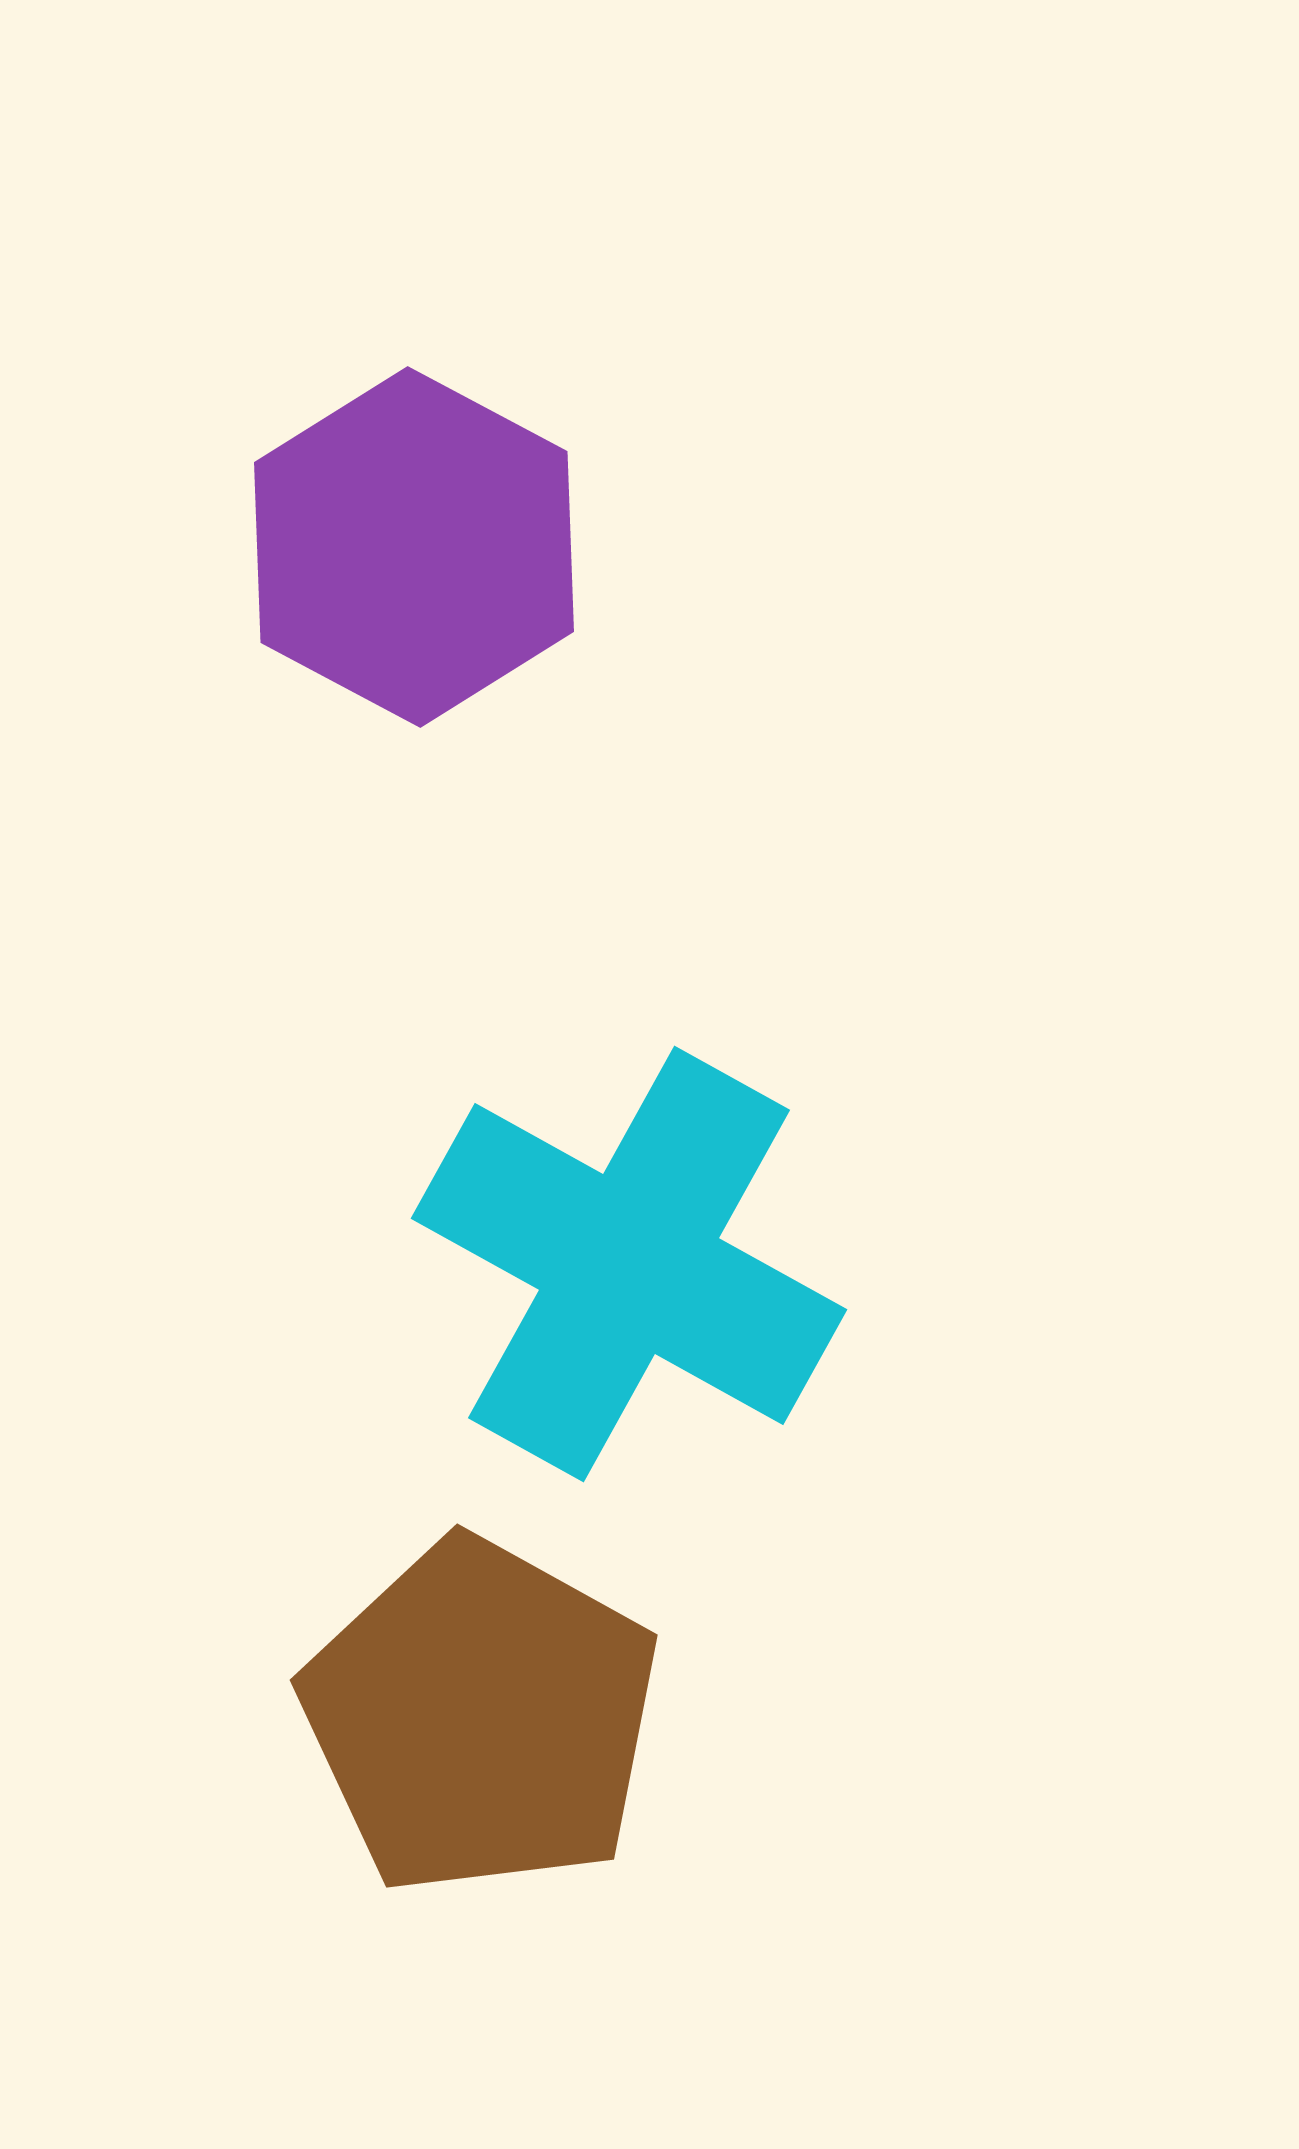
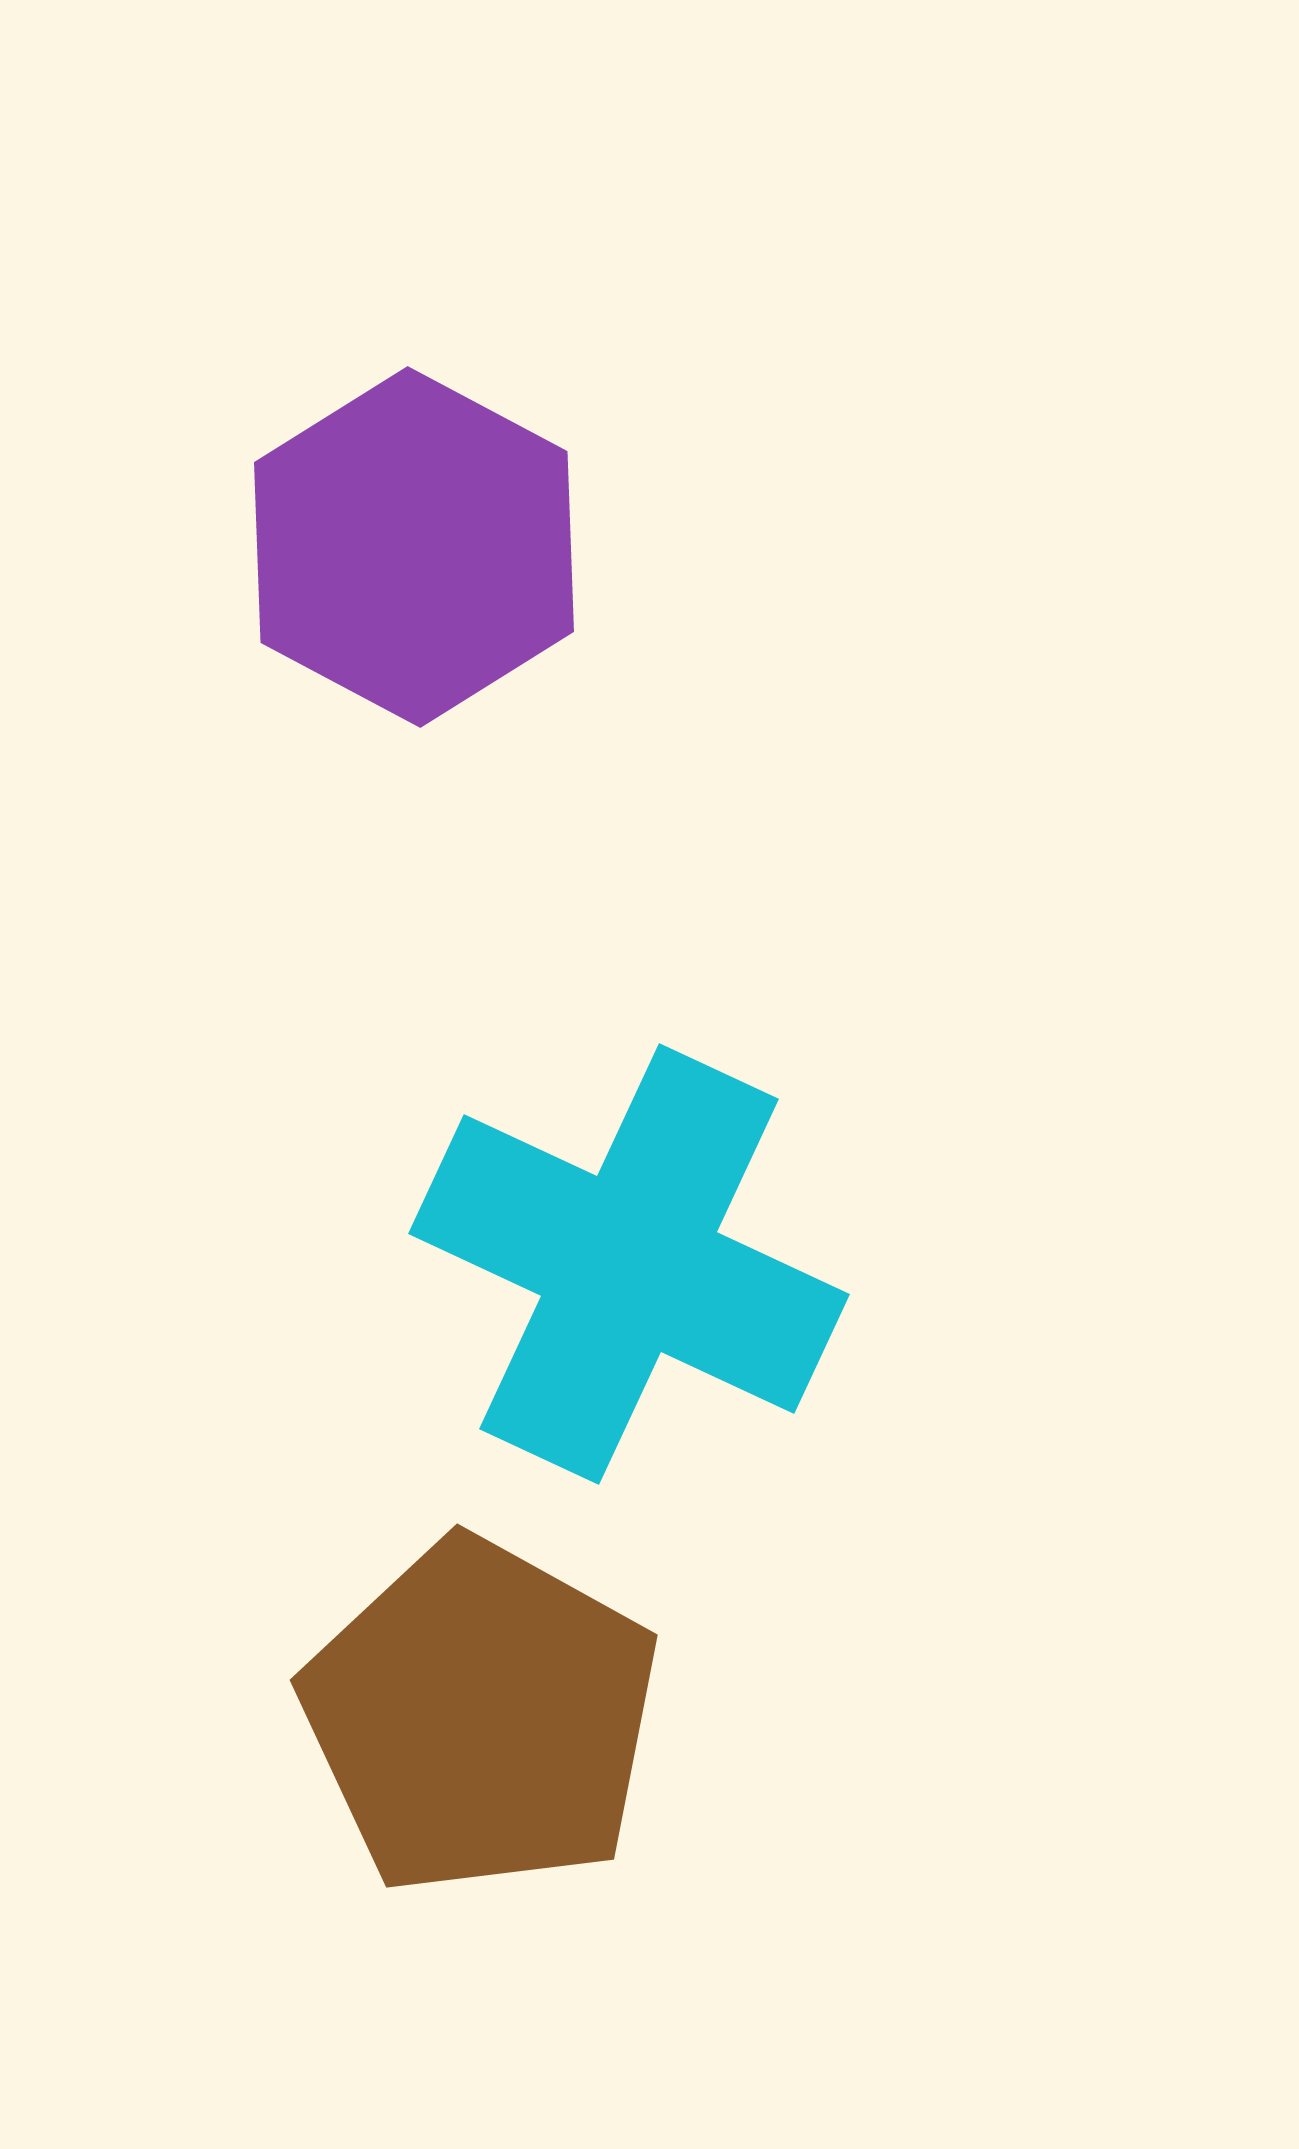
cyan cross: rotated 4 degrees counterclockwise
